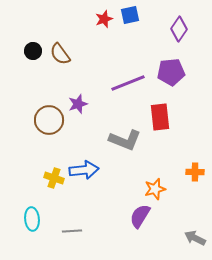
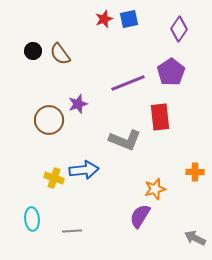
blue square: moved 1 px left, 4 px down
purple pentagon: rotated 28 degrees counterclockwise
